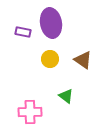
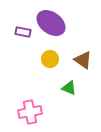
purple ellipse: rotated 44 degrees counterclockwise
green triangle: moved 3 px right, 8 px up; rotated 14 degrees counterclockwise
pink cross: rotated 10 degrees counterclockwise
